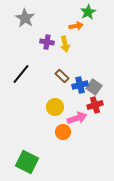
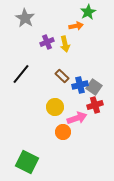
purple cross: rotated 32 degrees counterclockwise
